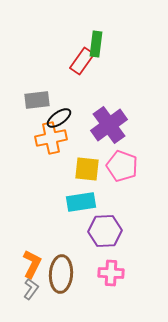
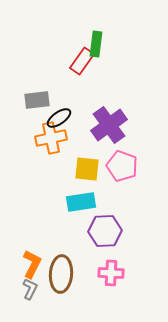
gray L-shape: moved 1 px left; rotated 10 degrees counterclockwise
